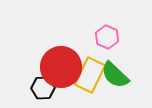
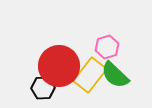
pink hexagon: moved 10 px down; rotated 20 degrees clockwise
red circle: moved 2 px left, 1 px up
yellow rectangle: rotated 12 degrees clockwise
